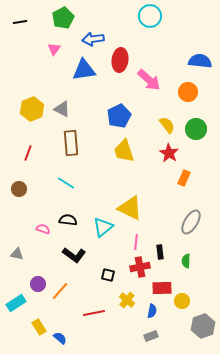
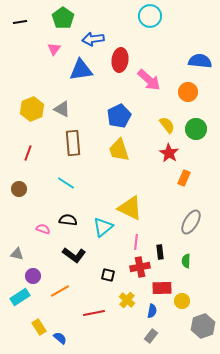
green pentagon at (63, 18): rotated 10 degrees counterclockwise
blue triangle at (84, 70): moved 3 px left
brown rectangle at (71, 143): moved 2 px right
yellow trapezoid at (124, 151): moved 5 px left, 1 px up
purple circle at (38, 284): moved 5 px left, 8 px up
orange line at (60, 291): rotated 18 degrees clockwise
cyan rectangle at (16, 303): moved 4 px right, 6 px up
gray rectangle at (151, 336): rotated 32 degrees counterclockwise
